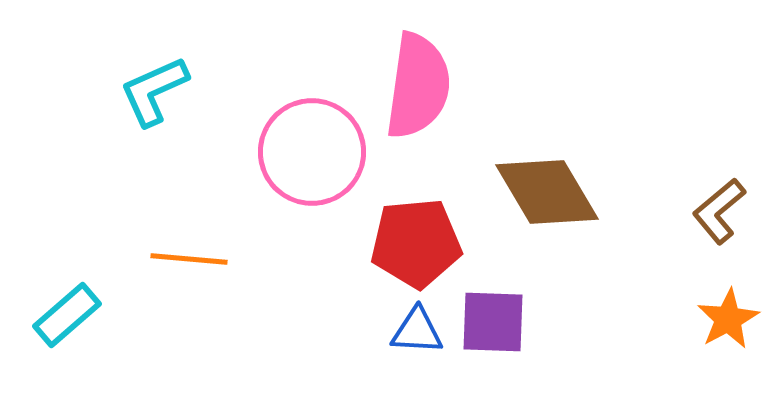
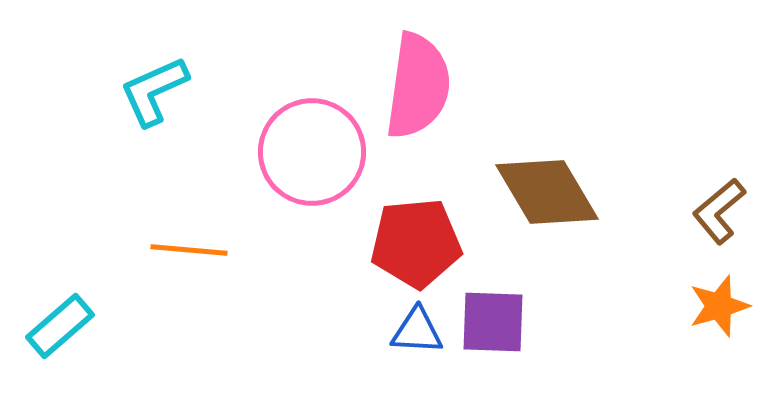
orange line: moved 9 px up
cyan rectangle: moved 7 px left, 11 px down
orange star: moved 9 px left, 13 px up; rotated 12 degrees clockwise
